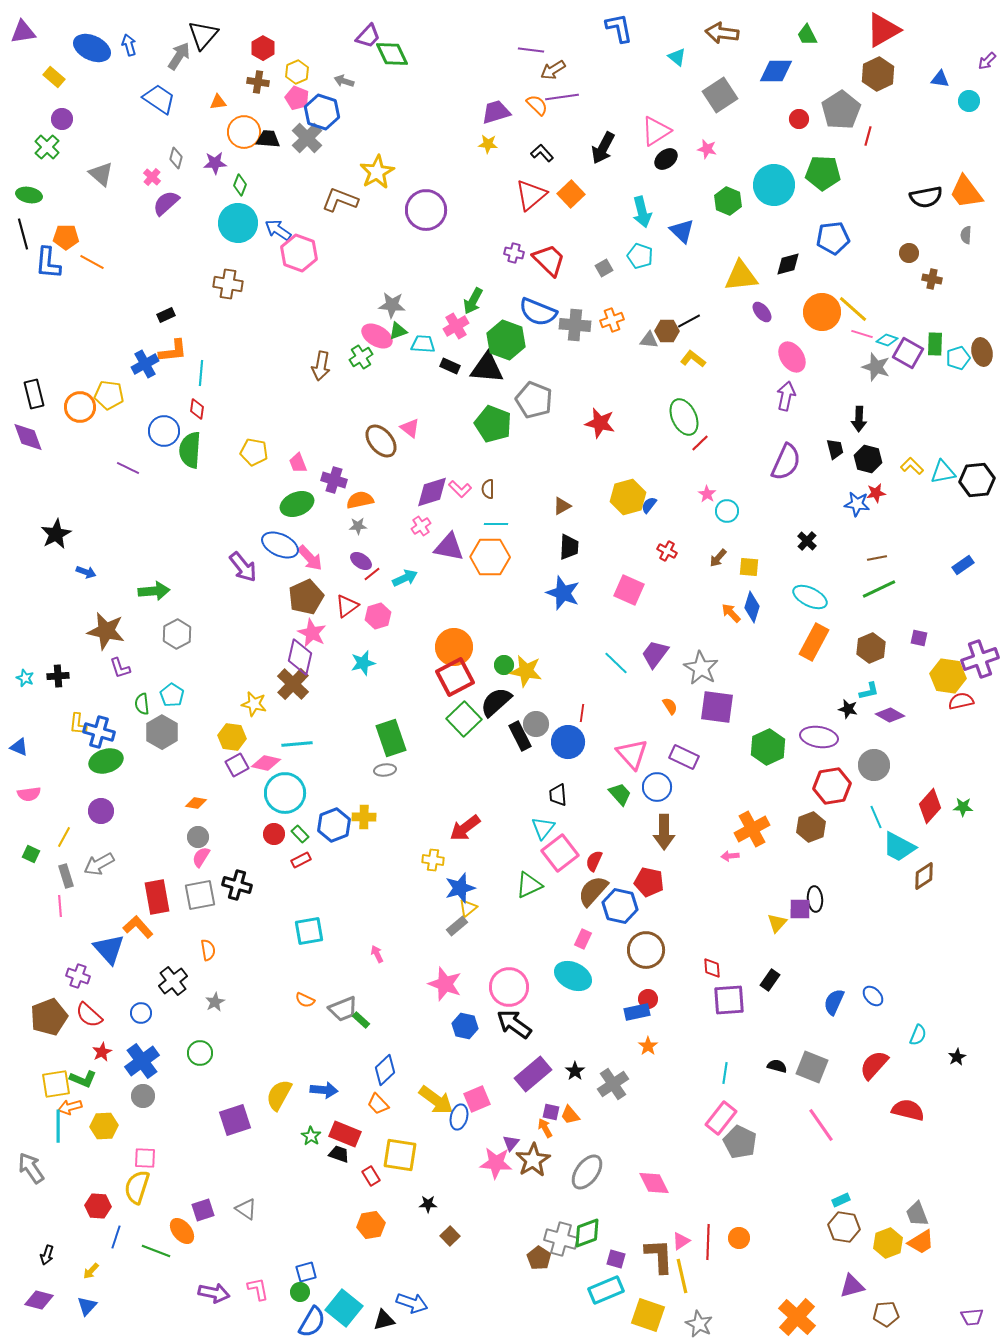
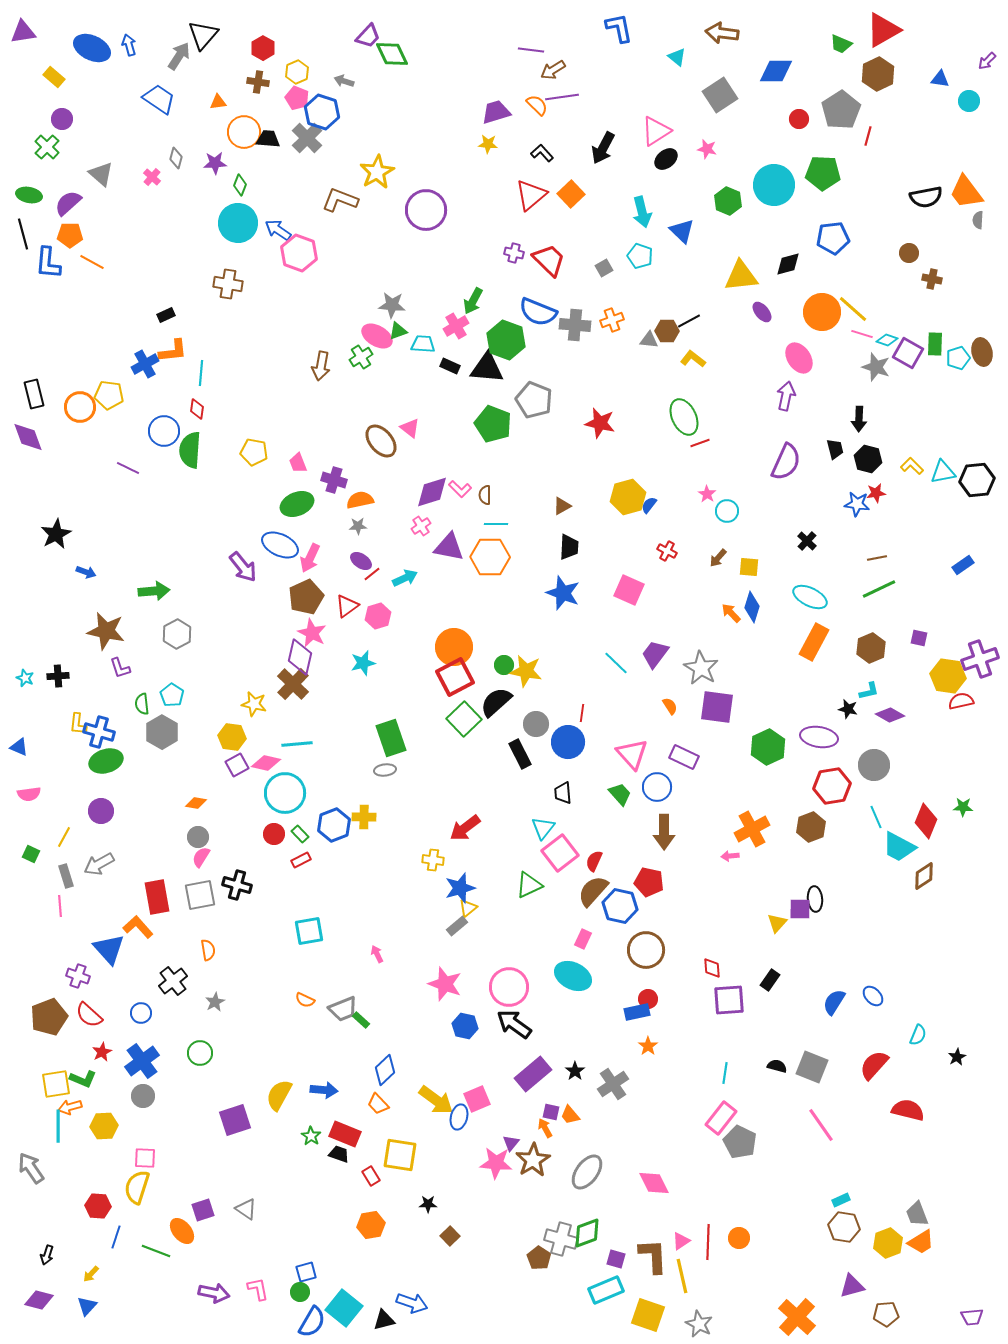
green trapezoid at (807, 35): moved 34 px right, 9 px down; rotated 40 degrees counterclockwise
purple semicircle at (166, 203): moved 98 px left
gray semicircle at (966, 235): moved 12 px right, 15 px up
orange pentagon at (66, 237): moved 4 px right, 2 px up
pink ellipse at (792, 357): moved 7 px right, 1 px down
red line at (700, 443): rotated 24 degrees clockwise
brown semicircle at (488, 489): moved 3 px left, 6 px down
pink arrow at (310, 558): rotated 68 degrees clockwise
black rectangle at (520, 736): moved 18 px down
black trapezoid at (558, 795): moved 5 px right, 2 px up
red diamond at (930, 806): moved 4 px left, 15 px down; rotated 20 degrees counterclockwise
blue semicircle at (834, 1002): rotated 8 degrees clockwise
brown L-shape at (659, 1256): moved 6 px left
yellow arrow at (91, 1271): moved 3 px down
